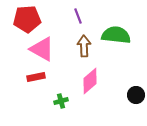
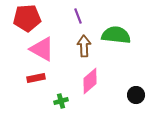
red pentagon: moved 1 px up
red rectangle: moved 1 px down
